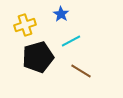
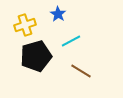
blue star: moved 3 px left
black pentagon: moved 2 px left, 1 px up
